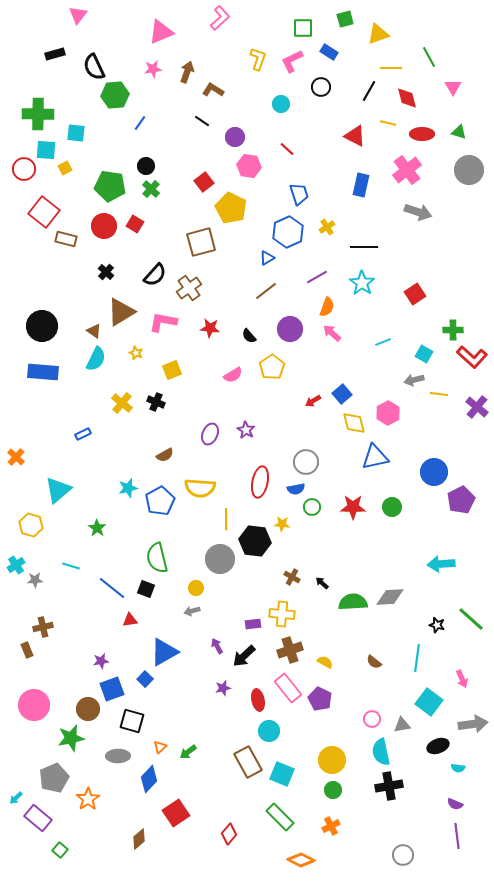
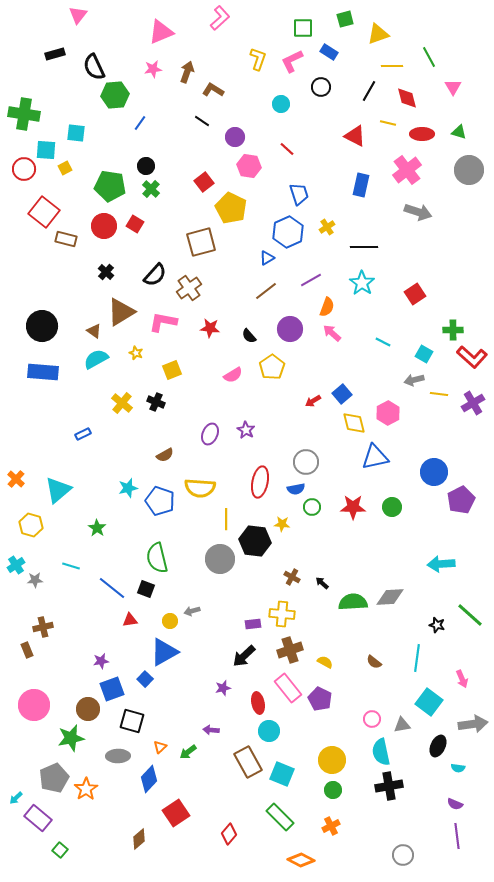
yellow line at (391, 68): moved 1 px right, 2 px up
green cross at (38, 114): moved 14 px left; rotated 8 degrees clockwise
purple line at (317, 277): moved 6 px left, 3 px down
cyan line at (383, 342): rotated 49 degrees clockwise
cyan semicircle at (96, 359): rotated 145 degrees counterclockwise
purple cross at (477, 407): moved 4 px left, 4 px up; rotated 20 degrees clockwise
orange cross at (16, 457): moved 22 px down
blue pentagon at (160, 501): rotated 24 degrees counterclockwise
yellow circle at (196, 588): moved 26 px left, 33 px down
green line at (471, 619): moved 1 px left, 4 px up
purple arrow at (217, 646): moved 6 px left, 84 px down; rotated 56 degrees counterclockwise
red ellipse at (258, 700): moved 3 px down
black ellipse at (438, 746): rotated 45 degrees counterclockwise
orange star at (88, 799): moved 2 px left, 10 px up
